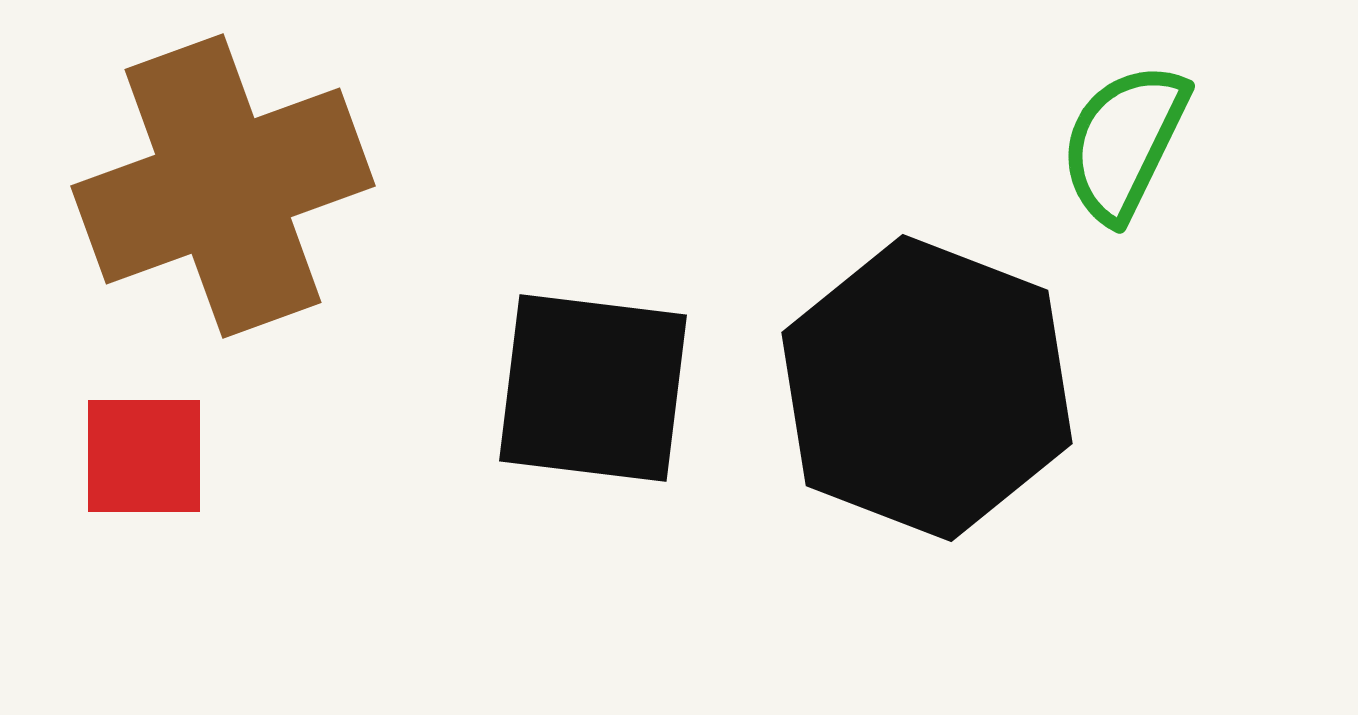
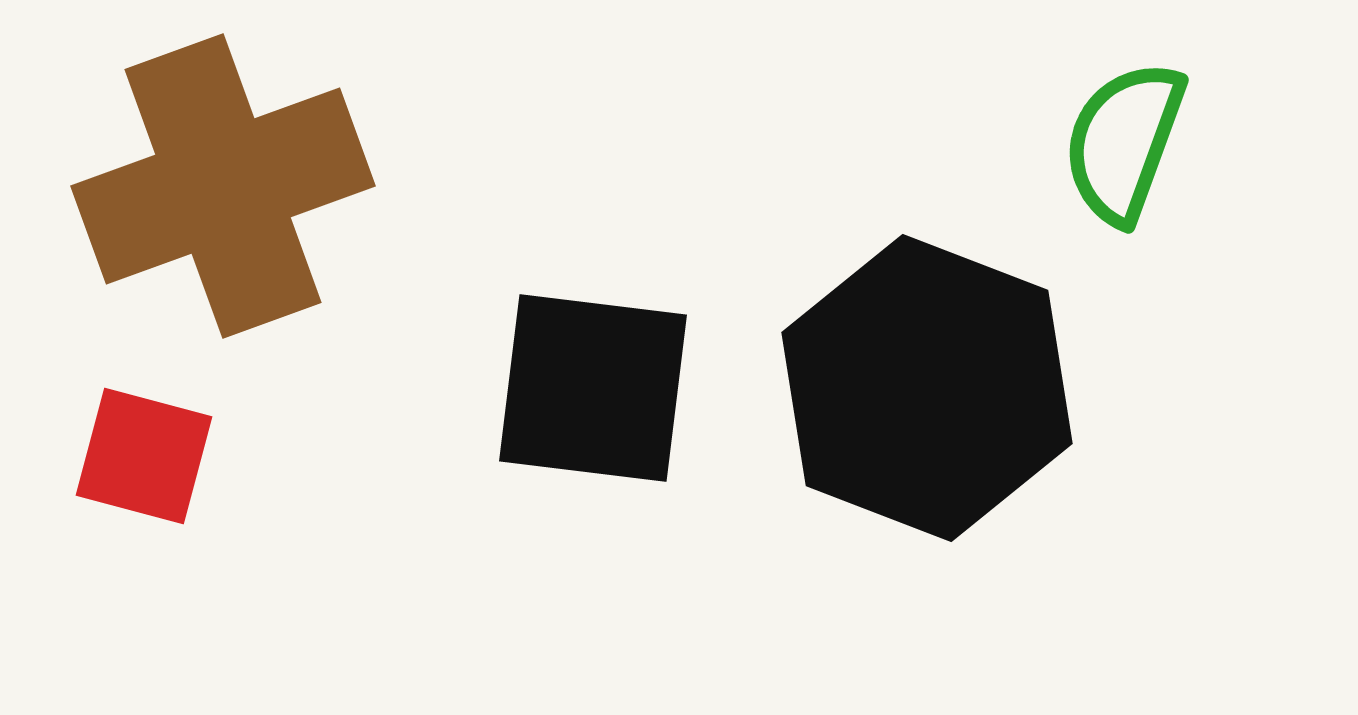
green semicircle: rotated 6 degrees counterclockwise
red square: rotated 15 degrees clockwise
